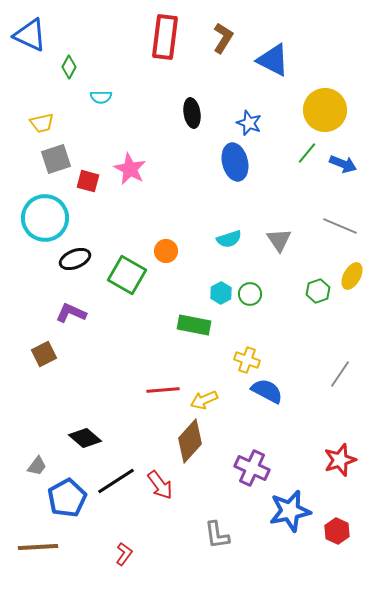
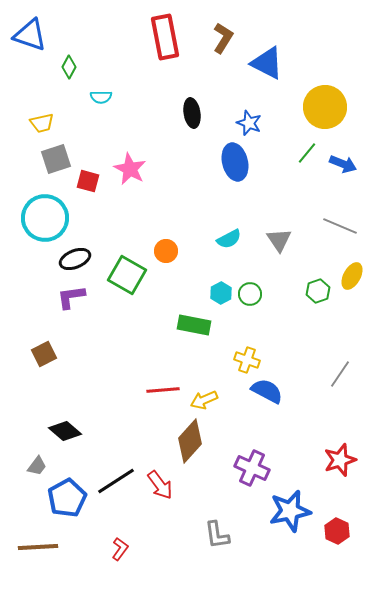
blue triangle at (30, 35): rotated 6 degrees counterclockwise
red rectangle at (165, 37): rotated 18 degrees counterclockwise
blue triangle at (273, 60): moved 6 px left, 3 px down
yellow circle at (325, 110): moved 3 px up
cyan semicircle at (229, 239): rotated 10 degrees counterclockwise
purple L-shape at (71, 313): moved 16 px up; rotated 32 degrees counterclockwise
black diamond at (85, 438): moved 20 px left, 7 px up
red L-shape at (124, 554): moved 4 px left, 5 px up
